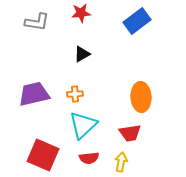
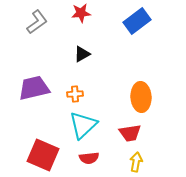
gray L-shape: rotated 45 degrees counterclockwise
purple trapezoid: moved 6 px up
yellow arrow: moved 15 px right
